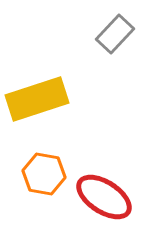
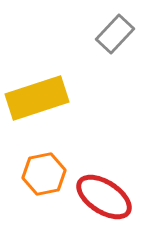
yellow rectangle: moved 1 px up
orange hexagon: rotated 21 degrees counterclockwise
